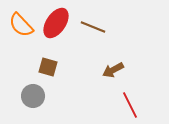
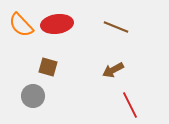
red ellipse: moved 1 px right, 1 px down; rotated 48 degrees clockwise
brown line: moved 23 px right
